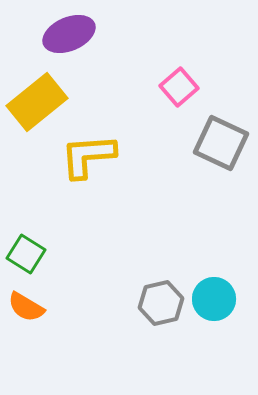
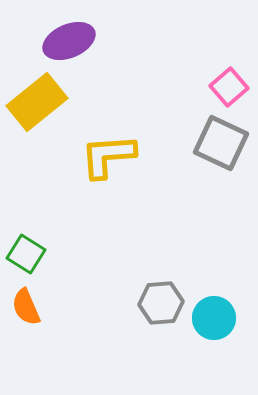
purple ellipse: moved 7 px down
pink square: moved 50 px right
yellow L-shape: moved 20 px right
cyan circle: moved 19 px down
gray hexagon: rotated 9 degrees clockwise
orange semicircle: rotated 36 degrees clockwise
